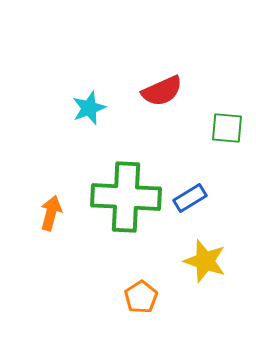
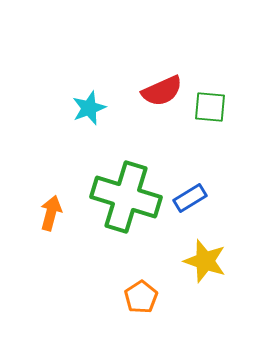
green square: moved 17 px left, 21 px up
green cross: rotated 14 degrees clockwise
